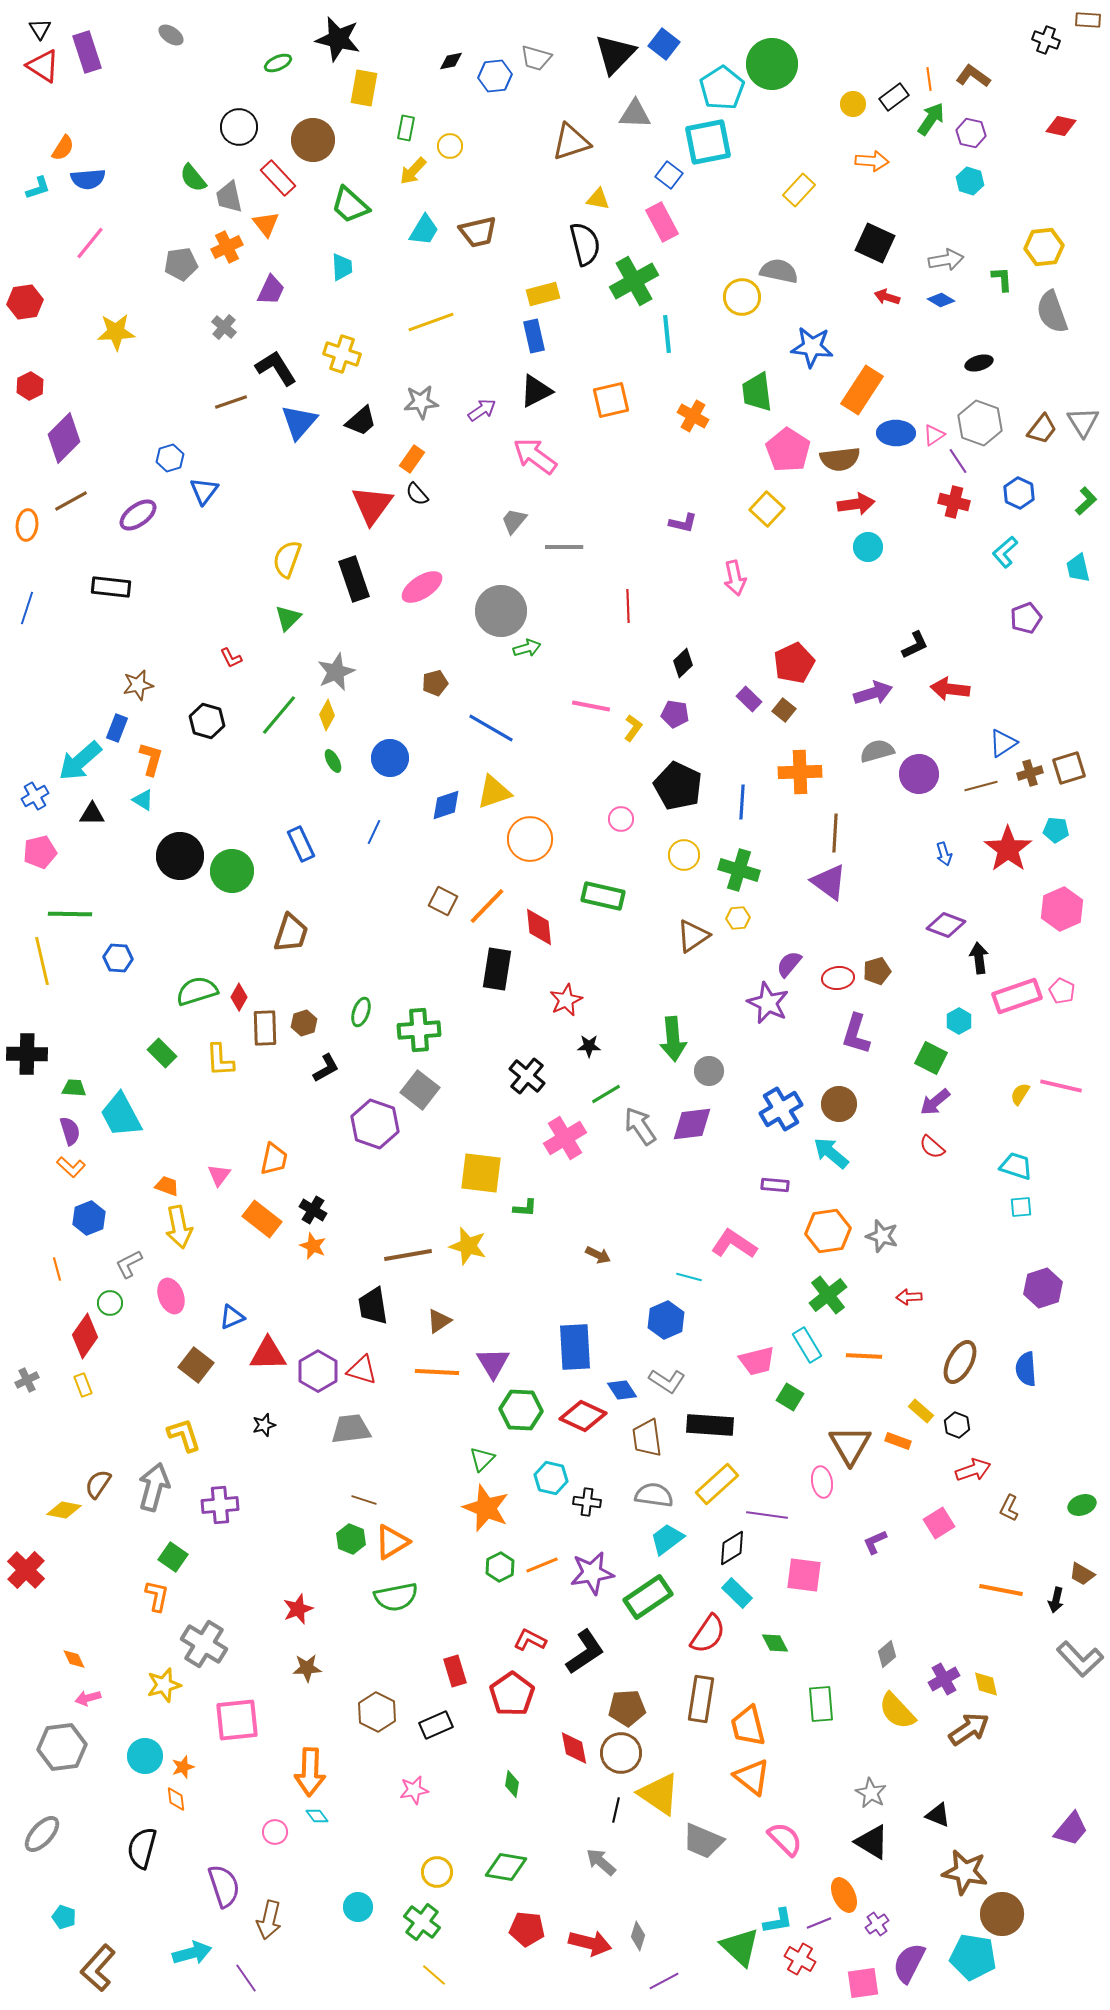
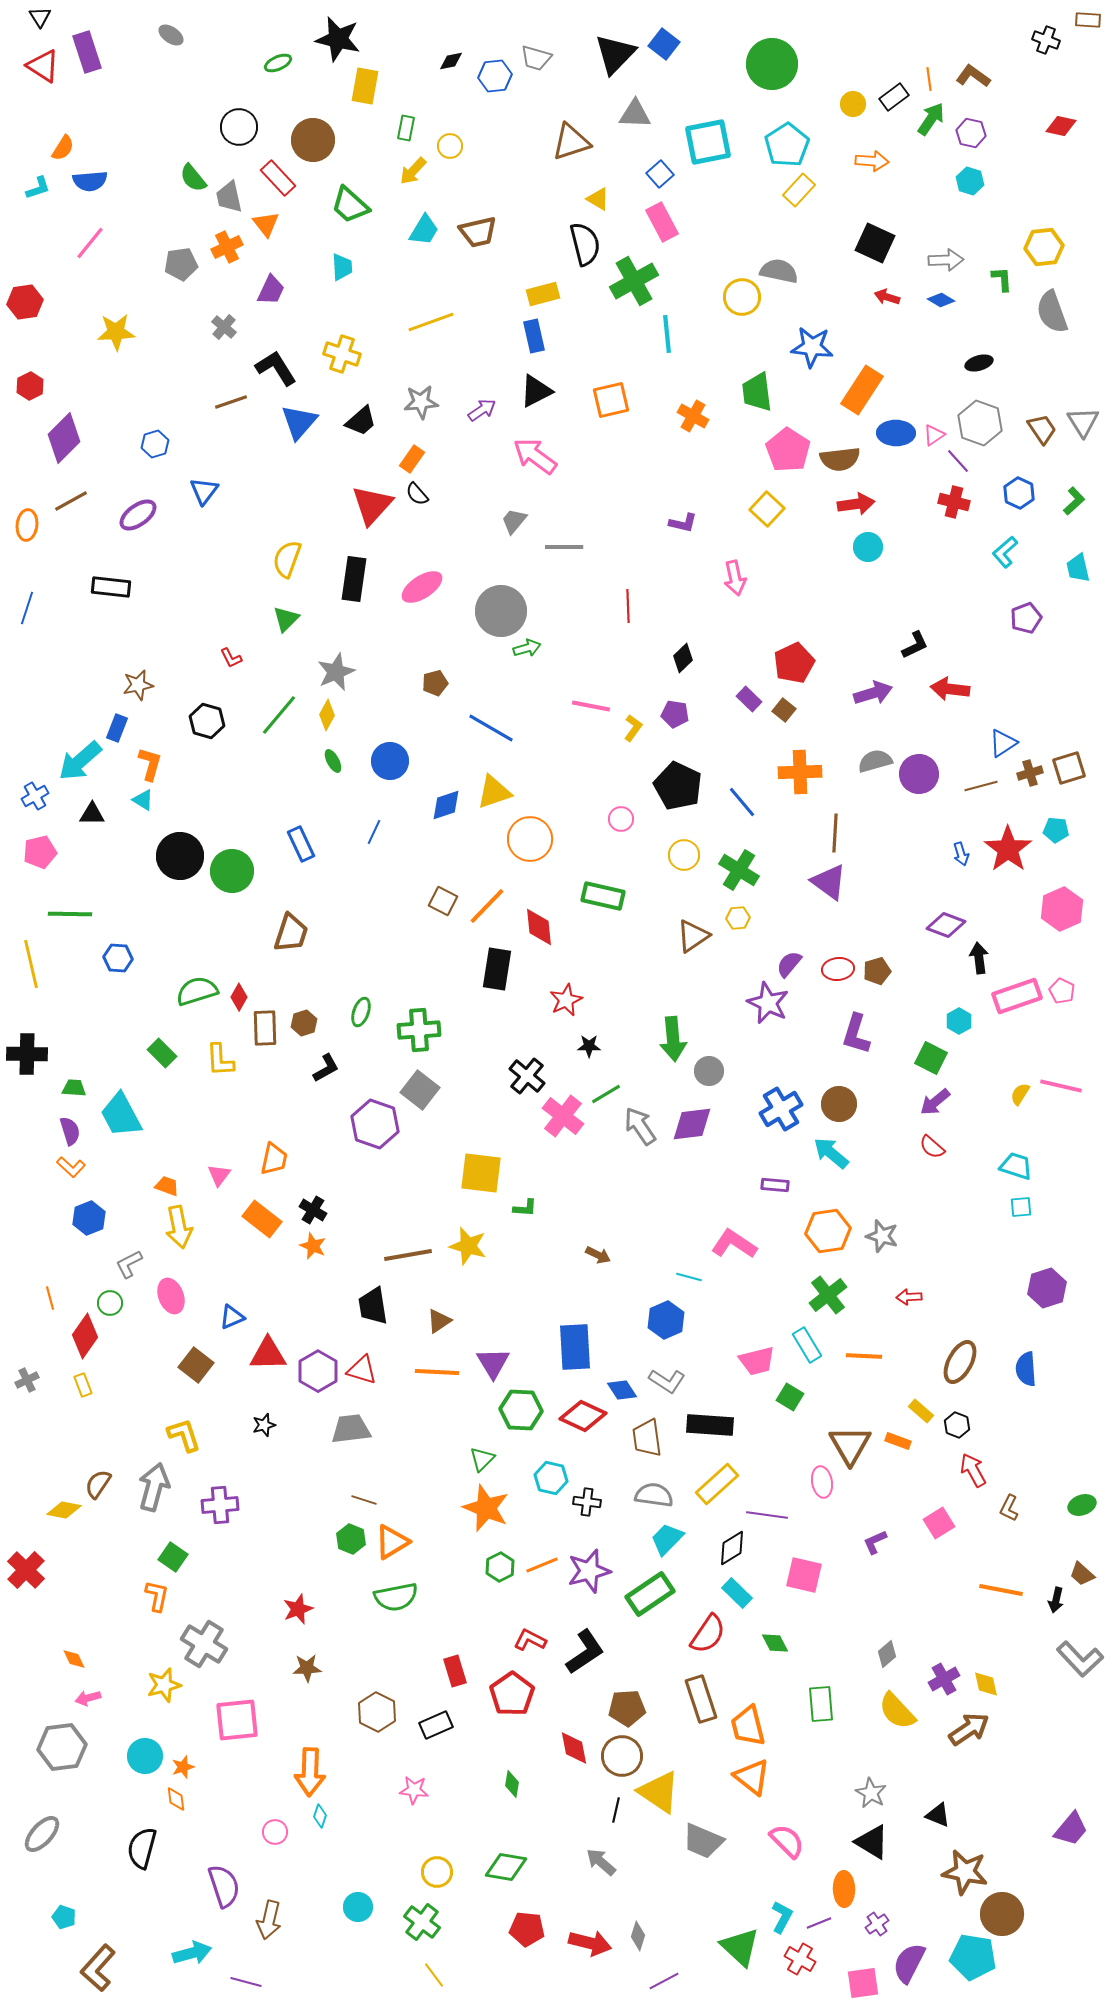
black triangle at (40, 29): moved 12 px up
yellow rectangle at (364, 88): moved 1 px right, 2 px up
cyan pentagon at (722, 88): moved 65 px right, 57 px down
blue square at (669, 175): moved 9 px left, 1 px up; rotated 12 degrees clockwise
blue semicircle at (88, 179): moved 2 px right, 2 px down
yellow triangle at (598, 199): rotated 20 degrees clockwise
gray arrow at (946, 260): rotated 8 degrees clockwise
brown trapezoid at (1042, 429): rotated 72 degrees counterclockwise
blue hexagon at (170, 458): moved 15 px left, 14 px up
purple line at (958, 461): rotated 8 degrees counterclockwise
green L-shape at (1086, 501): moved 12 px left
red triangle at (372, 505): rotated 6 degrees clockwise
black rectangle at (354, 579): rotated 27 degrees clockwise
green triangle at (288, 618): moved 2 px left, 1 px down
black diamond at (683, 663): moved 5 px up
gray semicircle at (877, 751): moved 2 px left, 10 px down
blue circle at (390, 758): moved 3 px down
orange L-shape at (151, 759): moved 1 px left, 5 px down
blue line at (742, 802): rotated 44 degrees counterclockwise
blue arrow at (944, 854): moved 17 px right
green cross at (739, 870): rotated 15 degrees clockwise
yellow line at (42, 961): moved 11 px left, 3 px down
red ellipse at (838, 978): moved 9 px up
pink cross at (565, 1138): moved 2 px left, 22 px up; rotated 21 degrees counterclockwise
orange line at (57, 1269): moved 7 px left, 29 px down
purple hexagon at (1043, 1288): moved 4 px right
red arrow at (973, 1470): rotated 100 degrees counterclockwise
cyan trapezoid at (667, 1539): rotated 9 degrees counterclockwise
purple star at (592, 1573): moved 3 px left, 2 px up; rotated 6 degrees counterclockwise
brown trapezoid at (1082, 1574): rotated 12 degrees clockwise
pink square at (804, 1575): rotated 6 degrees clockwise
green rectangle at (648, 1597): moved 2 px right, 3 px up
brown rectangle at (701, 1699): rotated 27 degrees counterclockwise
brown circle at (621, 1753): moved 1 px right, 3 px down
pink star at (414, 1790): rotated 16 degrees clockwise
yellow triangle at (659, 1794): moved 2 px up
cyan diamond at (317, 1816): moved 3 px right; rotated 55 degrees clockwise
pink semicircle at (785, 1839): moved 2 px right, 2 px down
orange ellipse at (844, 1895): moved 6 px up; rotated 24 degrees clockwise
cyan L-shape at (778, 1921): moved 4 px right, 4 px up; rotated 52 degrees counterclockwise
yellow line at (434, 1975): rotated 12 degrees clockwise
purple line at (246, 1978): moved 4 px down; rotated 40 degrees counterclockwise
